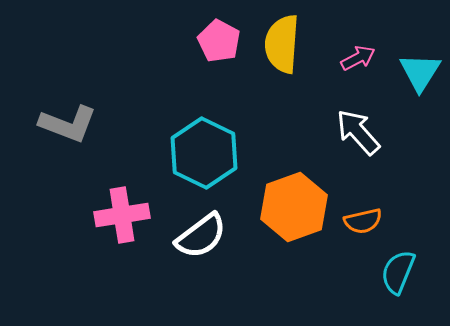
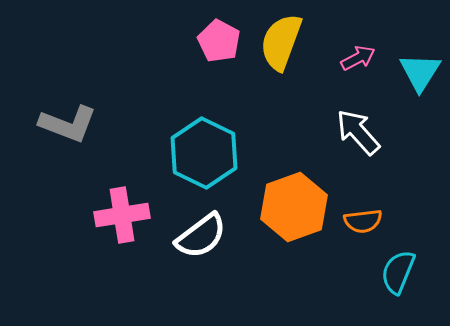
yellow semicircle: moved 1 px left, 2 px up; rotated 16 degrees clockwise
orange semicircle: rotated 6 degrees clockwise
